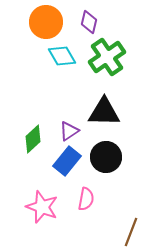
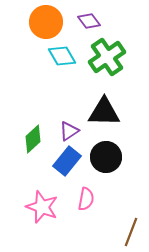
purple diamond: moved 1 px up; rotated 50 degrees counterclockwise
